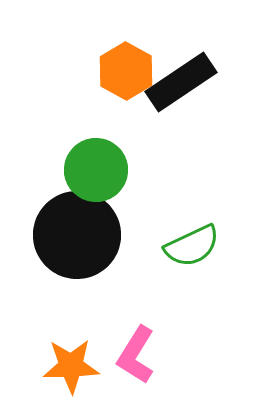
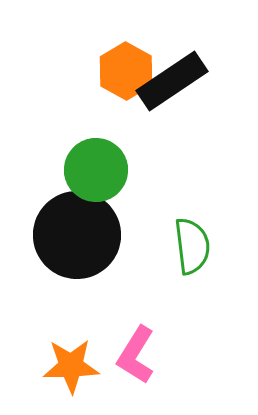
black rectangle: moved 9 px left, 1 px up
green semicircle: rotated 72 degrees counterclockwise
